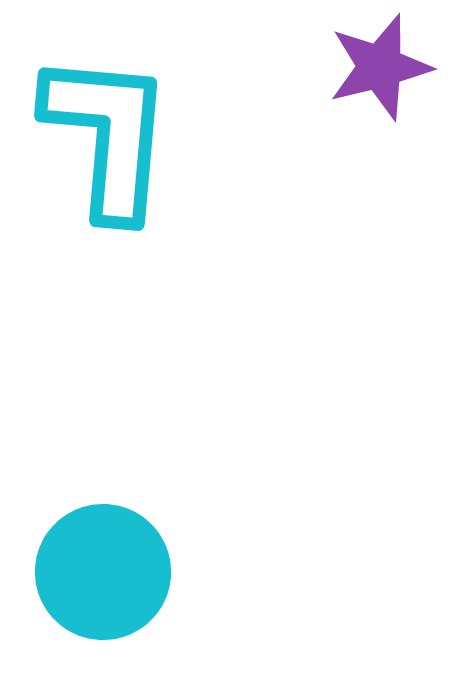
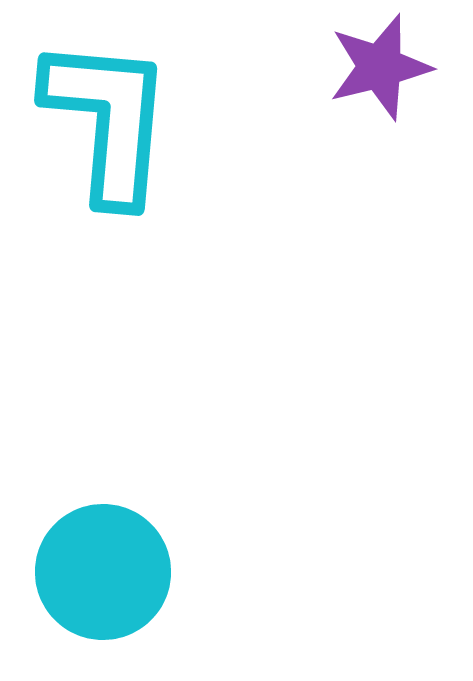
cyan L-shape: moved 15 px up
